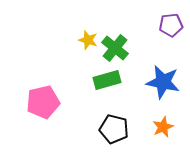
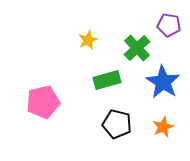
purple pentagon: moved 2 px left; rotated 15 degrees clockwise
yellow star: rotated 30 degrees clockwise
green cross: moved 22 px right; rotated 8 degrees clockwise
blue star: rotated 20 degrees clockwise
black pentagon: moved 3 px right, 5 px up
